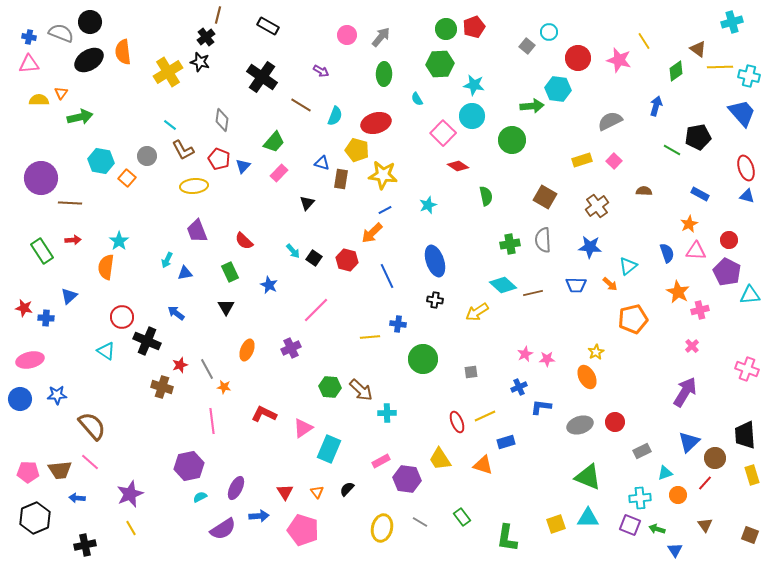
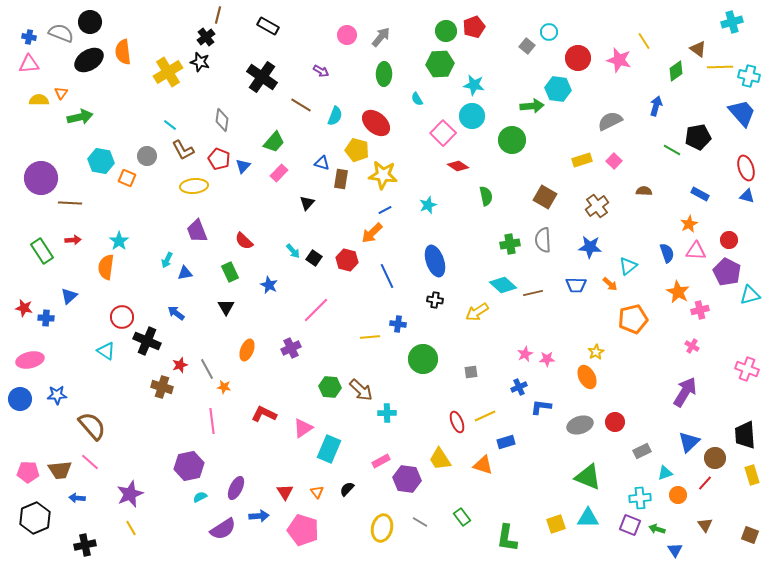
green circle at (446, 29): moved 2 px down
red ellipse at (376, 123): rotated 56 degrees clockwise
orange square at (127, 178): rotated 18 degrees counterclockwise
cyan triangle at (750, 295): rotated 10 degrees counterclockwise
pink cross at (692, 346): rotated 16 degrees counterclockwise
